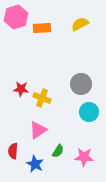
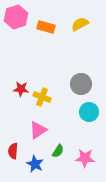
orange rectangle: moved 4 px right, 1 px up; rotated 18 degrees clockwise
yellow cross: moved 1 px up
pink star: moved 1 px right, 1 px down
